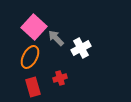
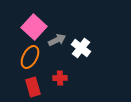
gray arrow: moved 1 px right, 2 px down; rotated 108 degrees clockwise
white cross: rotated 24 degrees counterclockwise
red cross: rotated 16 degrees clockwise
